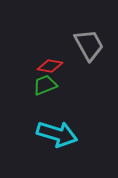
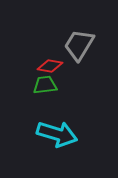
gray trapezoid: moved 10 px left; rotated 120 degrees counterclockwise
green trapezoid: rotated 15 degrees clockwise
